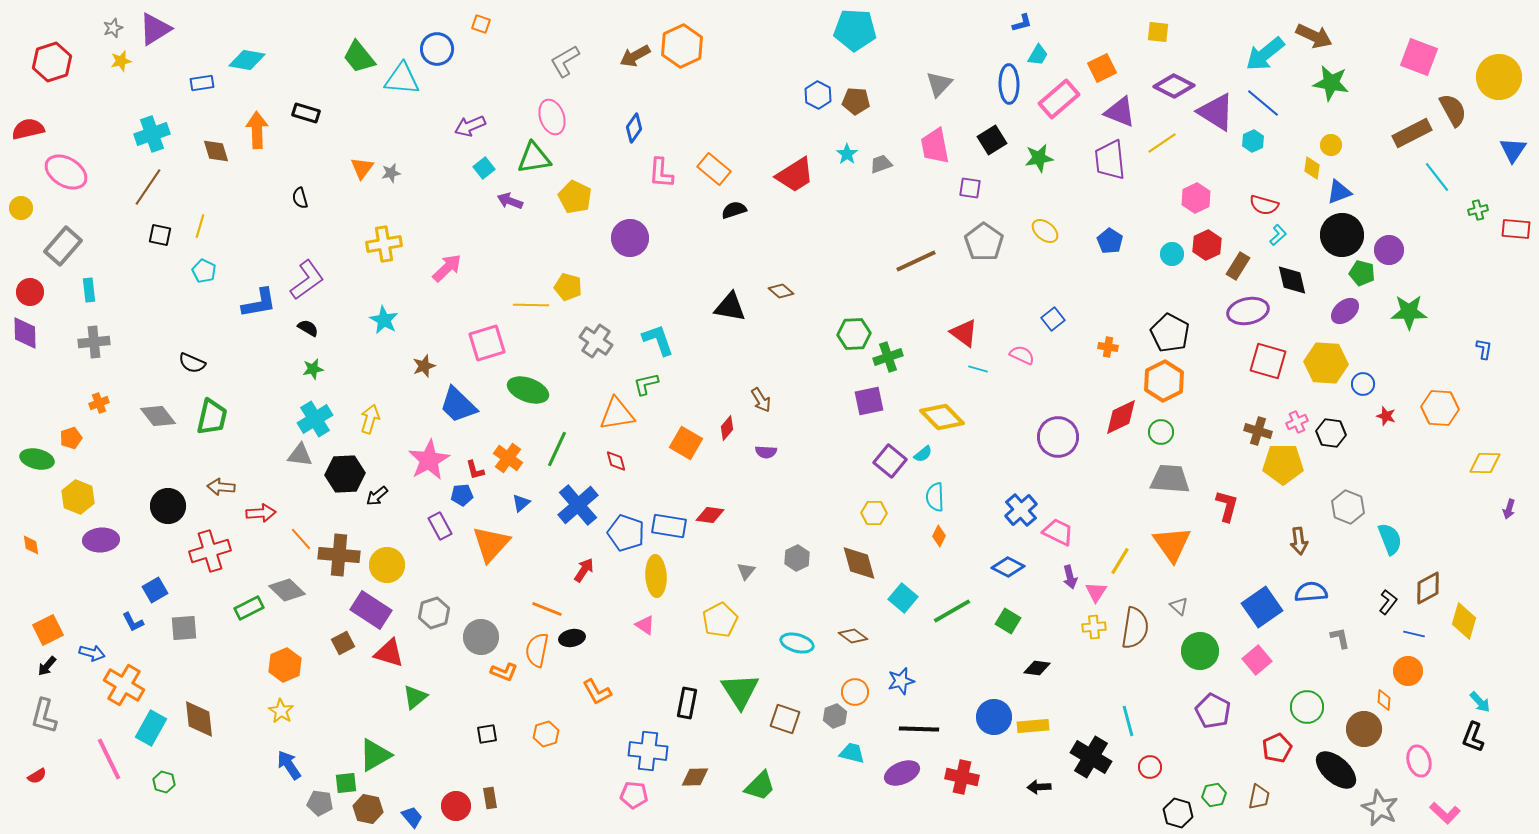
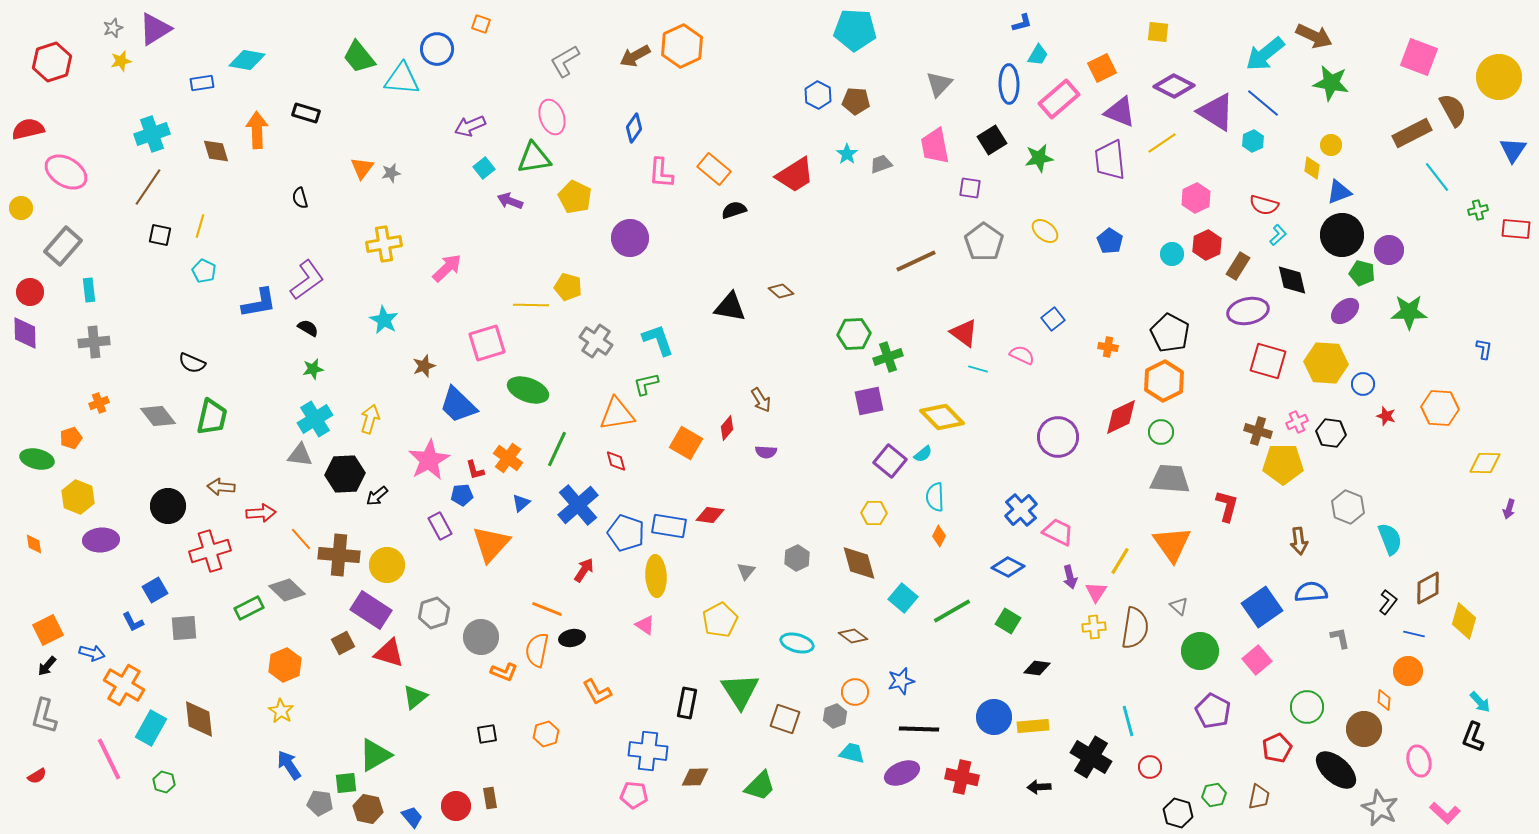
orange diamond at (31, 545): moved 3 px right, 1 px up
